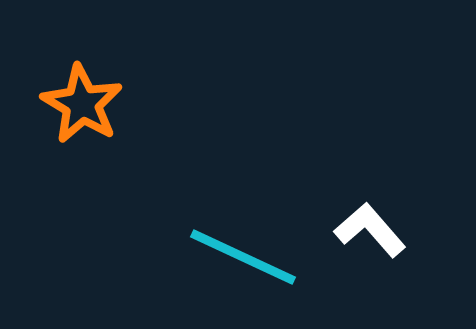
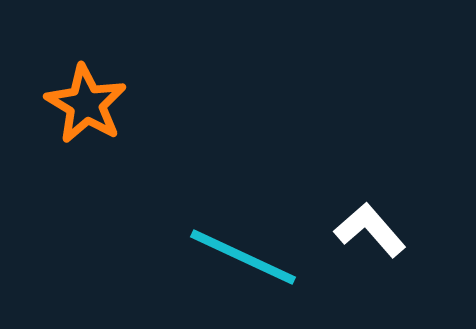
orange star: moved 4 px right
